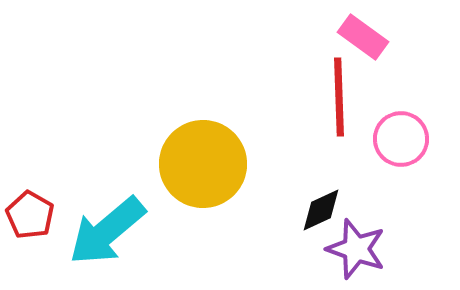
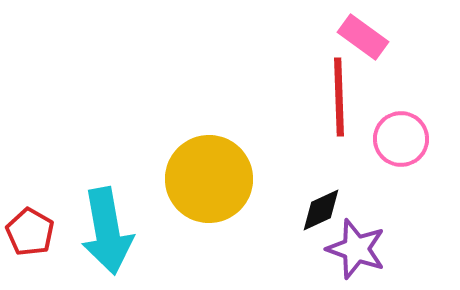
yellow circle: moved 6 px right, 15 px down
red pentagon: moved 17 px down
cyan arrow: rotated 60 degrees counterclockwise
